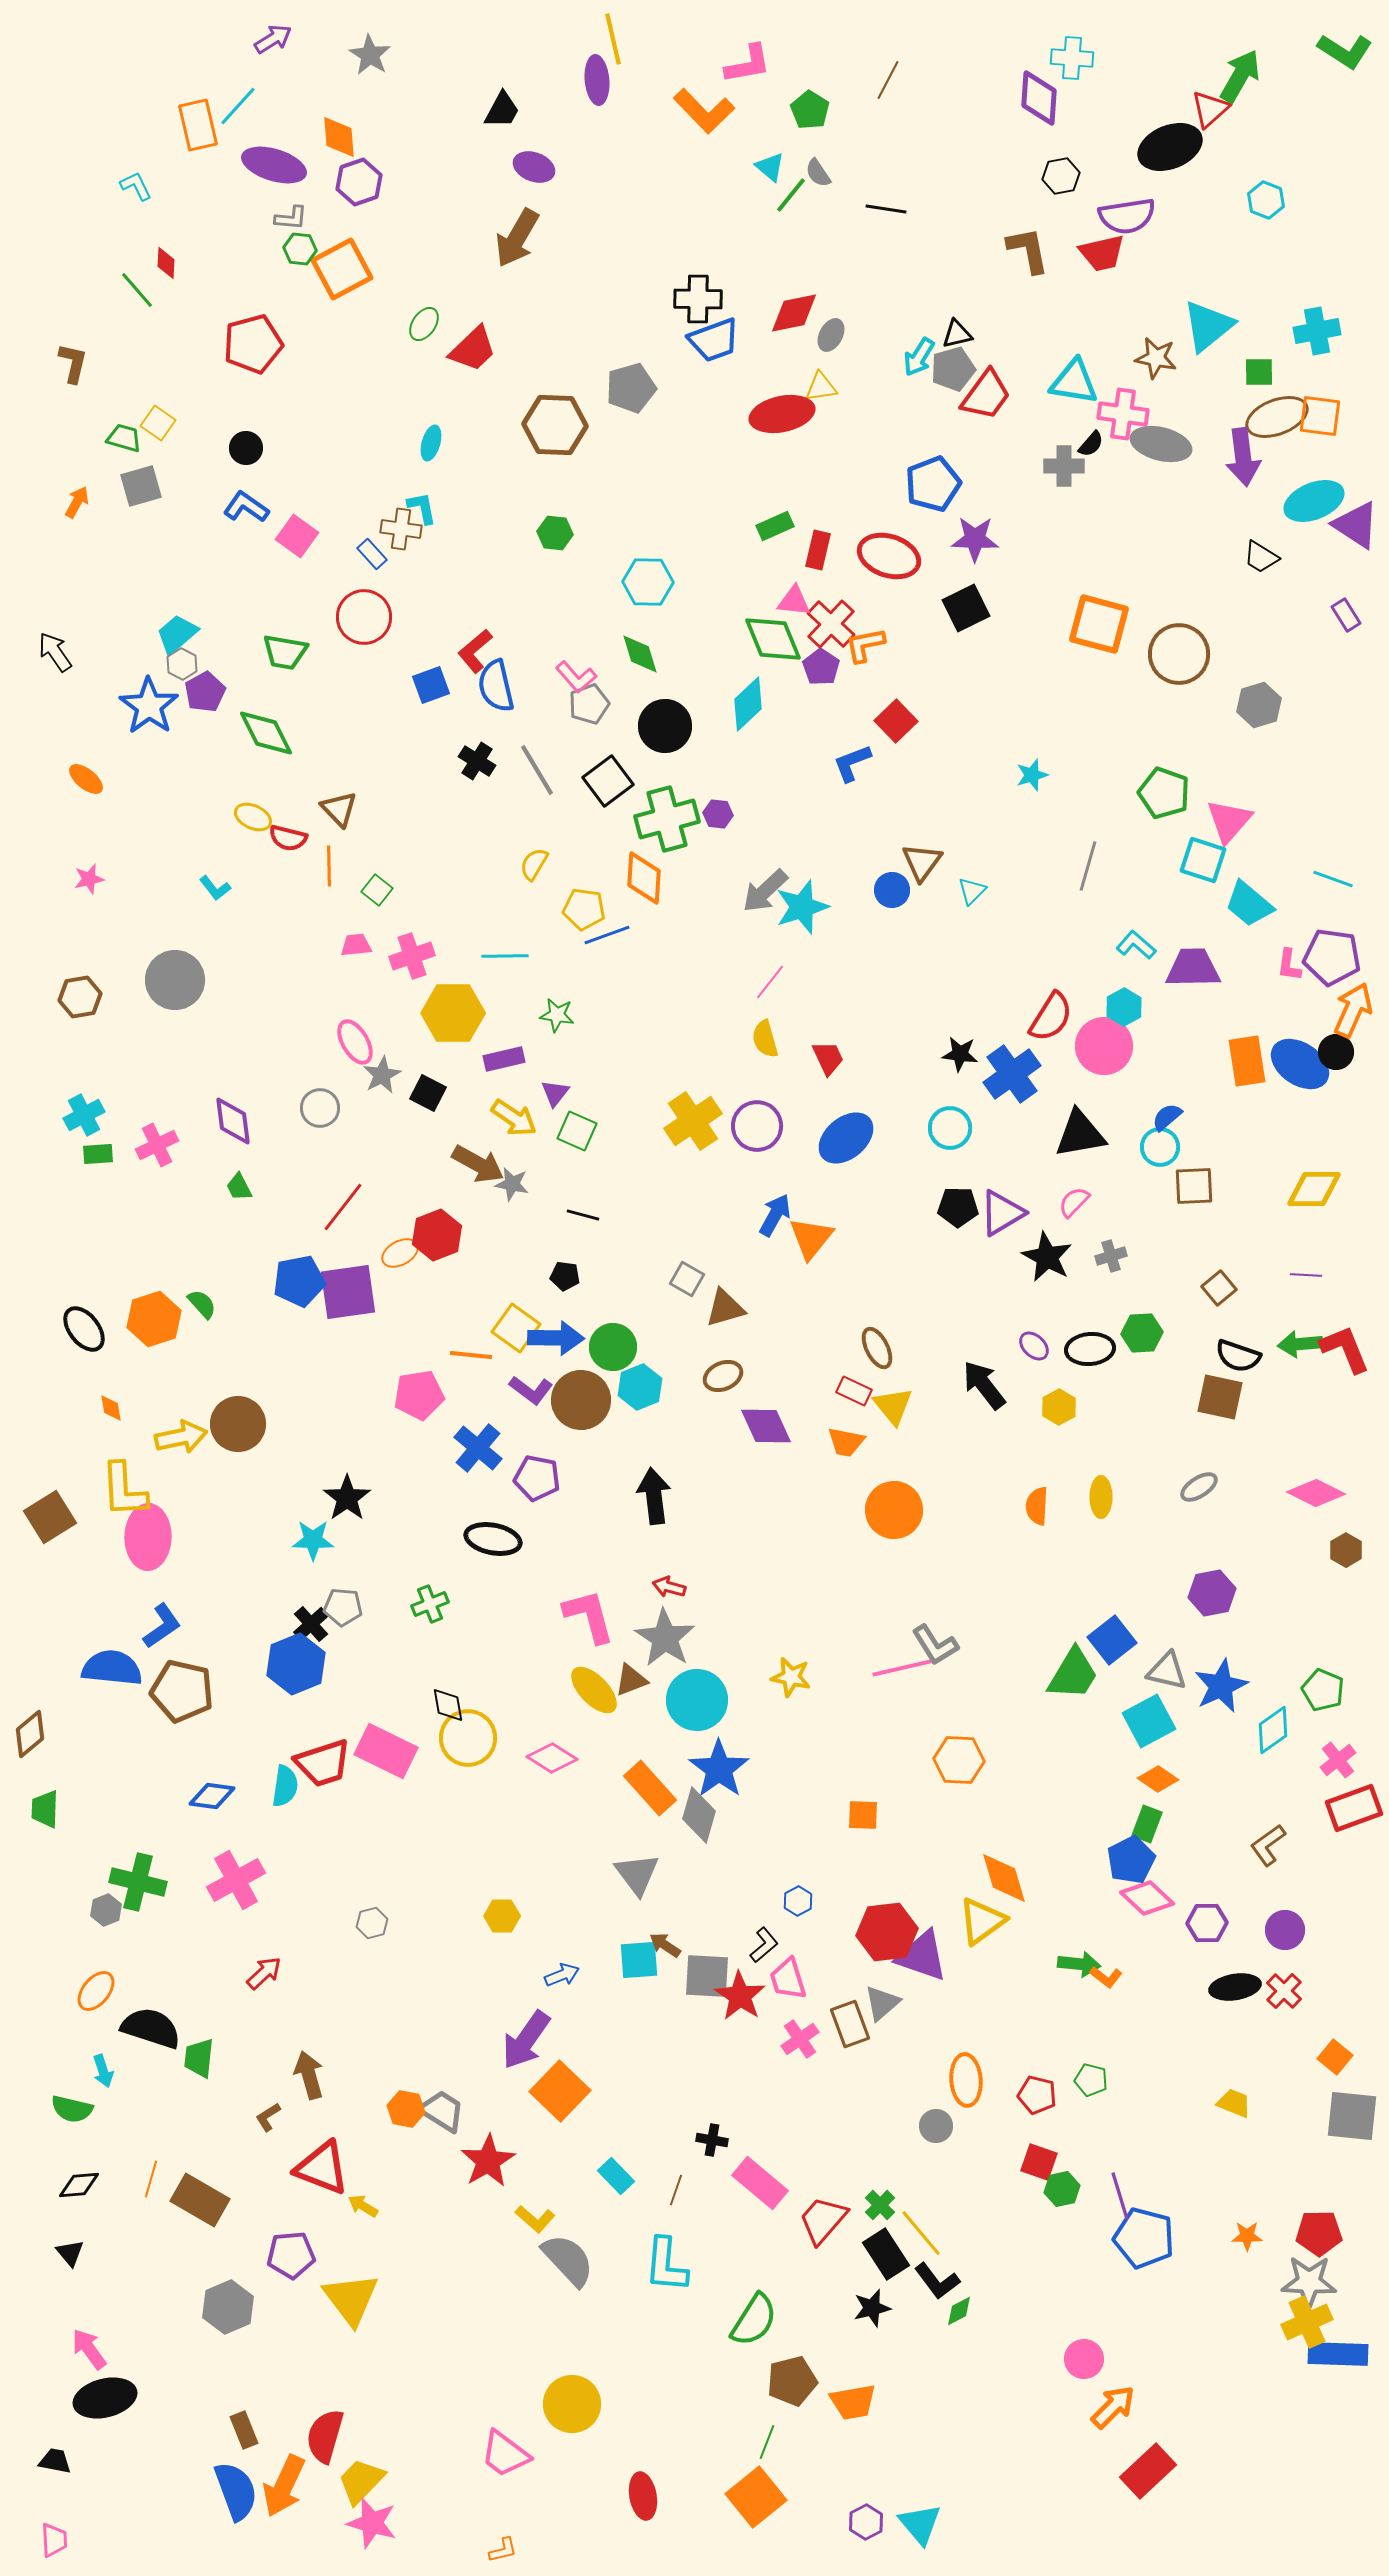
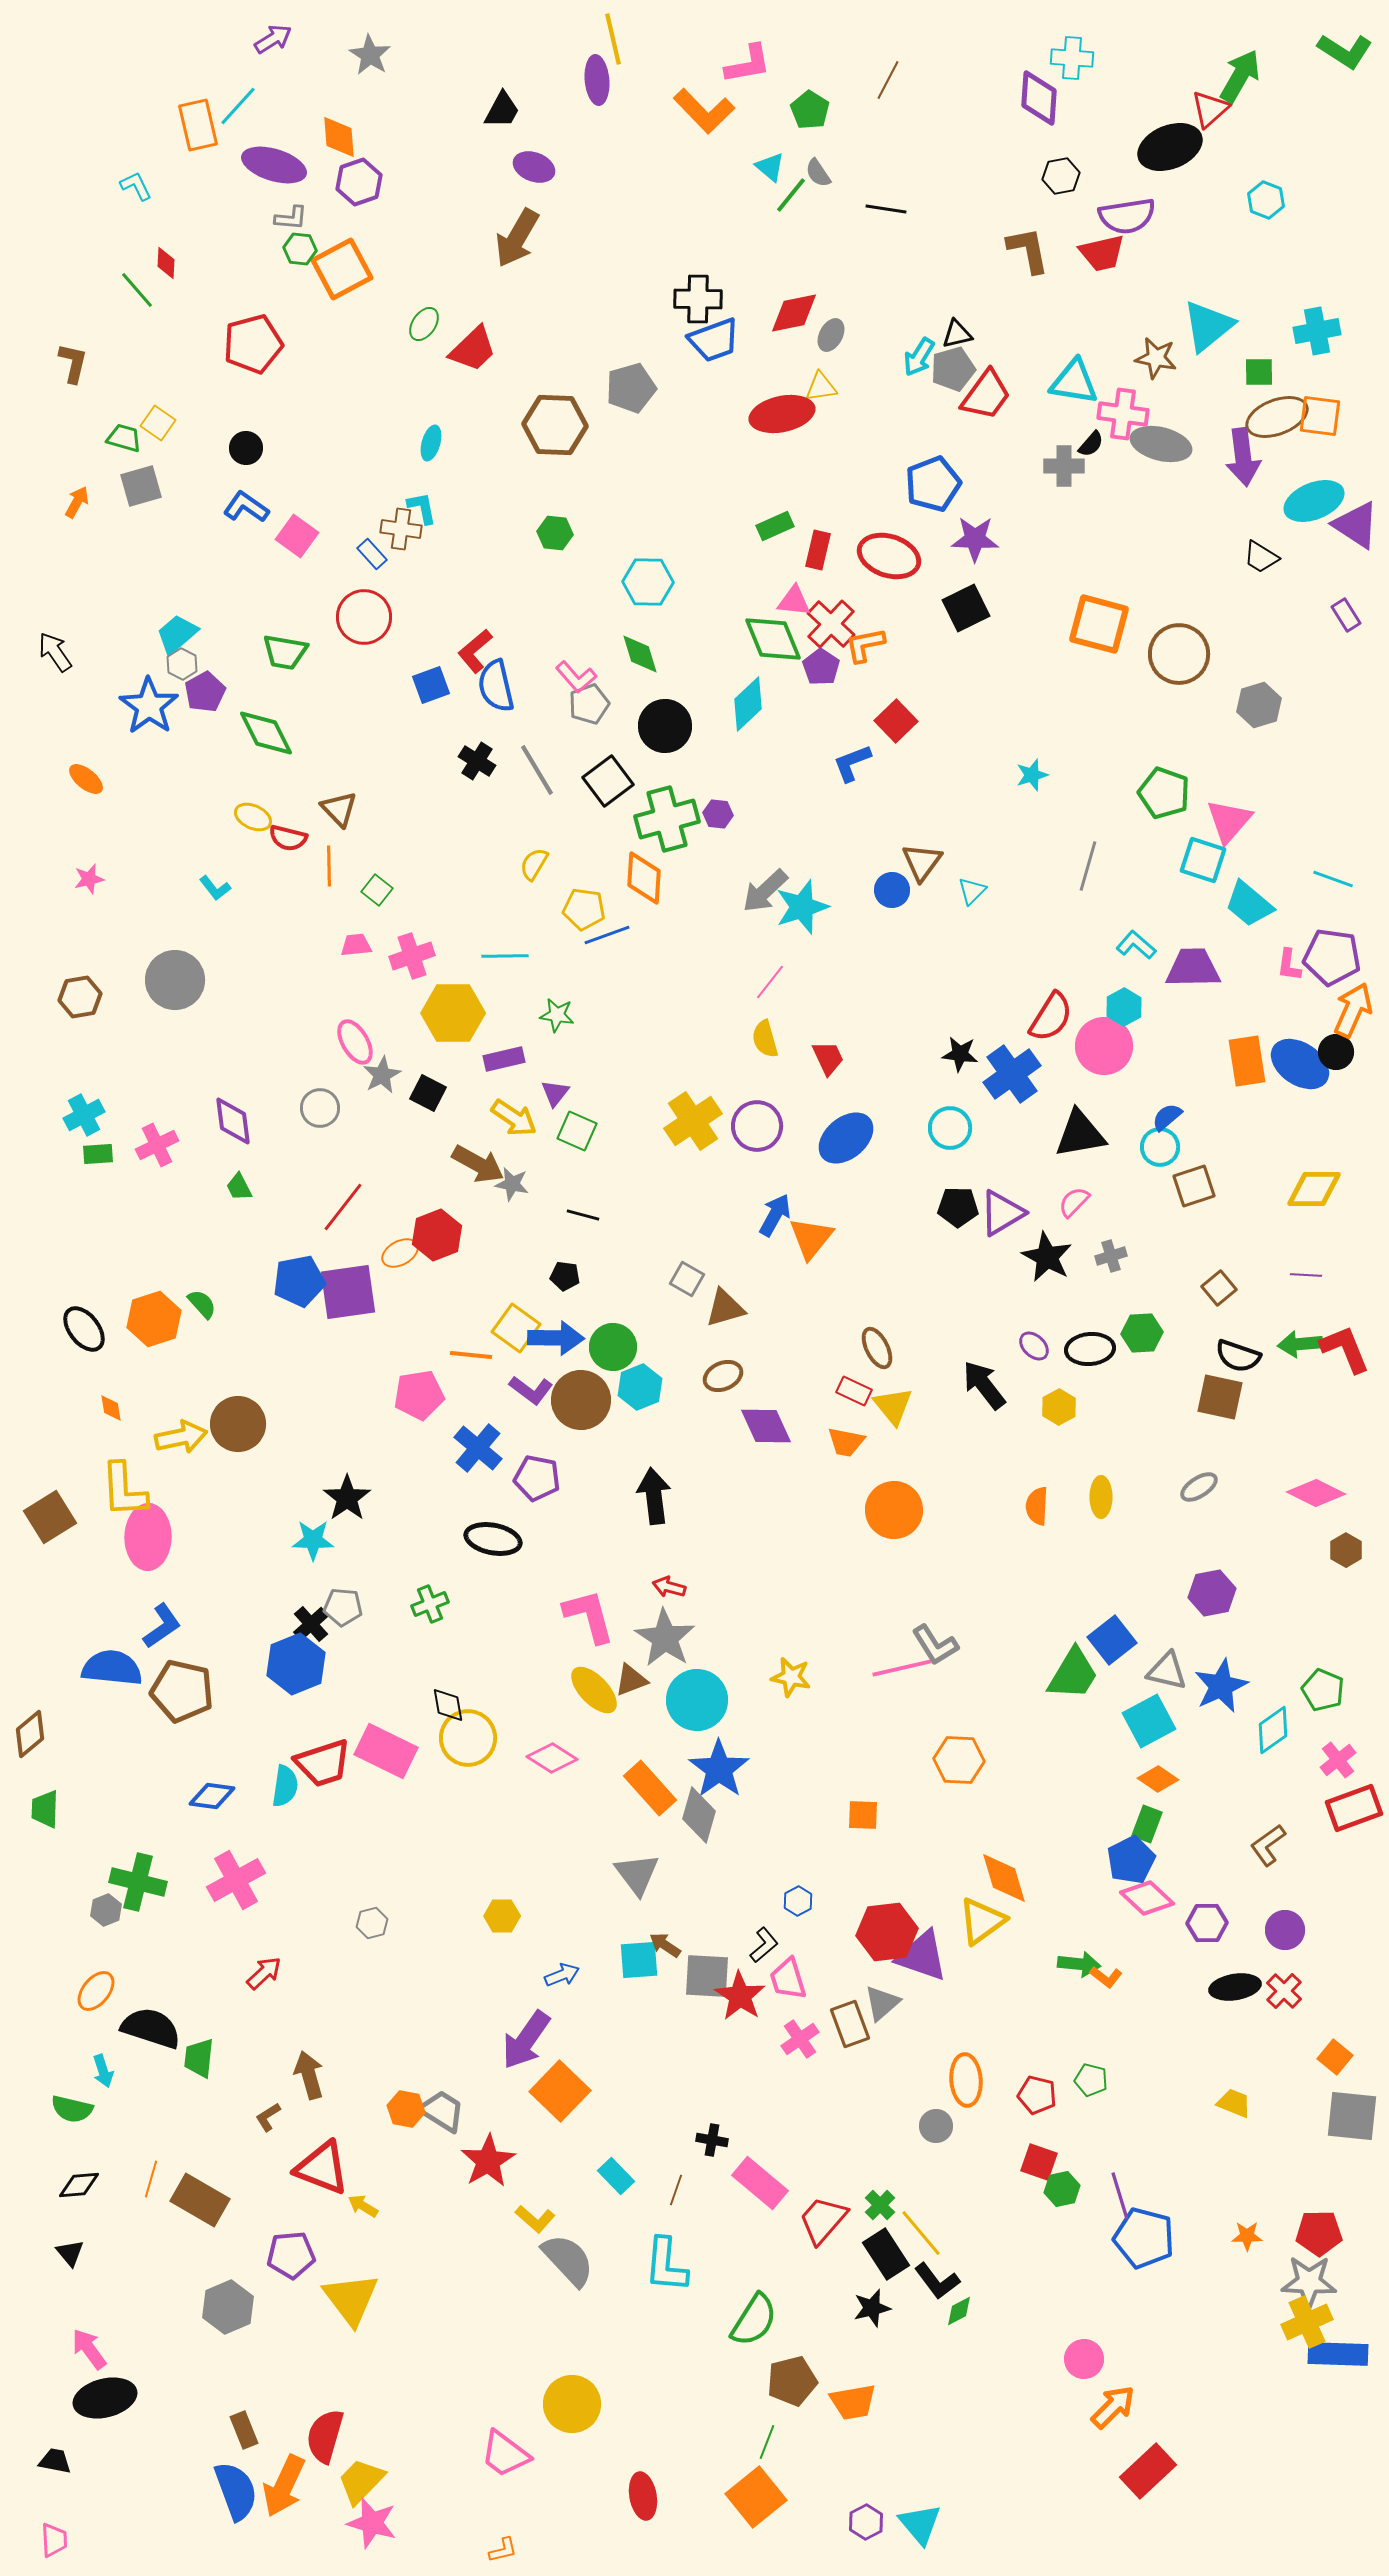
brown square at (1194, 1186): rotated 15 degrees counterclockwise
